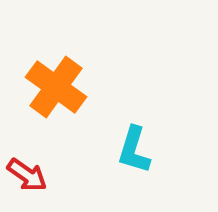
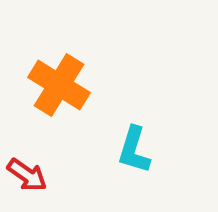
orange cross: moved 3 px right, 2 px up; rotated 4 degrees counterclockwise
